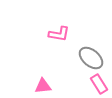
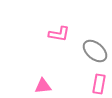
gray ellipse: moved 4 px right, 7 px up
pink rectangle: rotated 42 degrees clockwise
